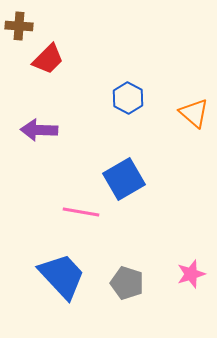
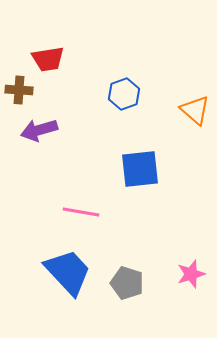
brown cross: moved 64 px down
red trapezoid: rotated 36 degrees clockwise
blue hexagon: moved 4 px left, 4 px up; rotated 12 degrees clockwise
orange triangle: moved 1 px right, 3 px up
purple arrow: rotated 18 degrees counterclockwise
blue square: moved 16 px right, 10 px up; rotated 24 degrees clockwise
blue trapezoid: moved 6 px right, 4 px up
